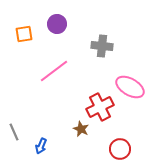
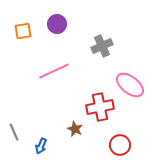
orange square: moved 1 px left, 3 px up
gray cross: rotated 30 degrees counterclockwise
pink line: rotated 12 degrees clockwise
pink ellipse: moved 2 px up; rotated 8 degrees clockwise
red cross: rotated 16 degrees clockwise
brown star: moved 6 px left
red circle: moved 4 px up
